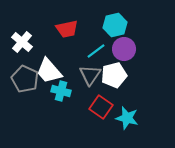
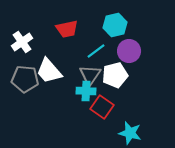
white cross: rotated 15 degrees clockwise
purple circle: moved 5 px right, 2 px down
white pentagon: moved 1 px right
gray pentagon: rotated 20 degrees counterclockwise
cyan cross: moved 25 px right; rotated 12 degrees counterclockwise
red square: moved 1 px right
cyan star: moved 3 px right, 15 px down
